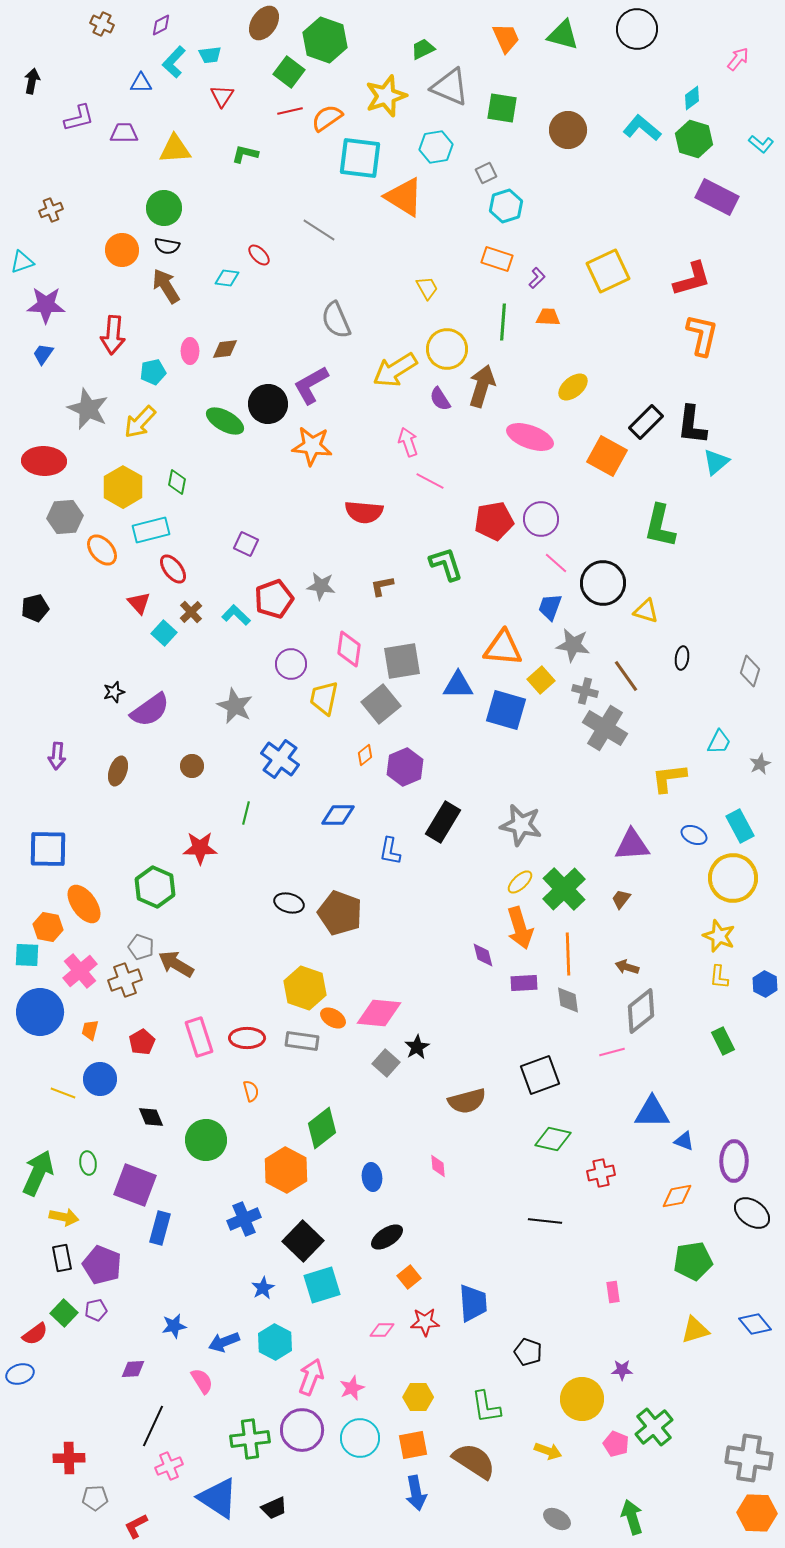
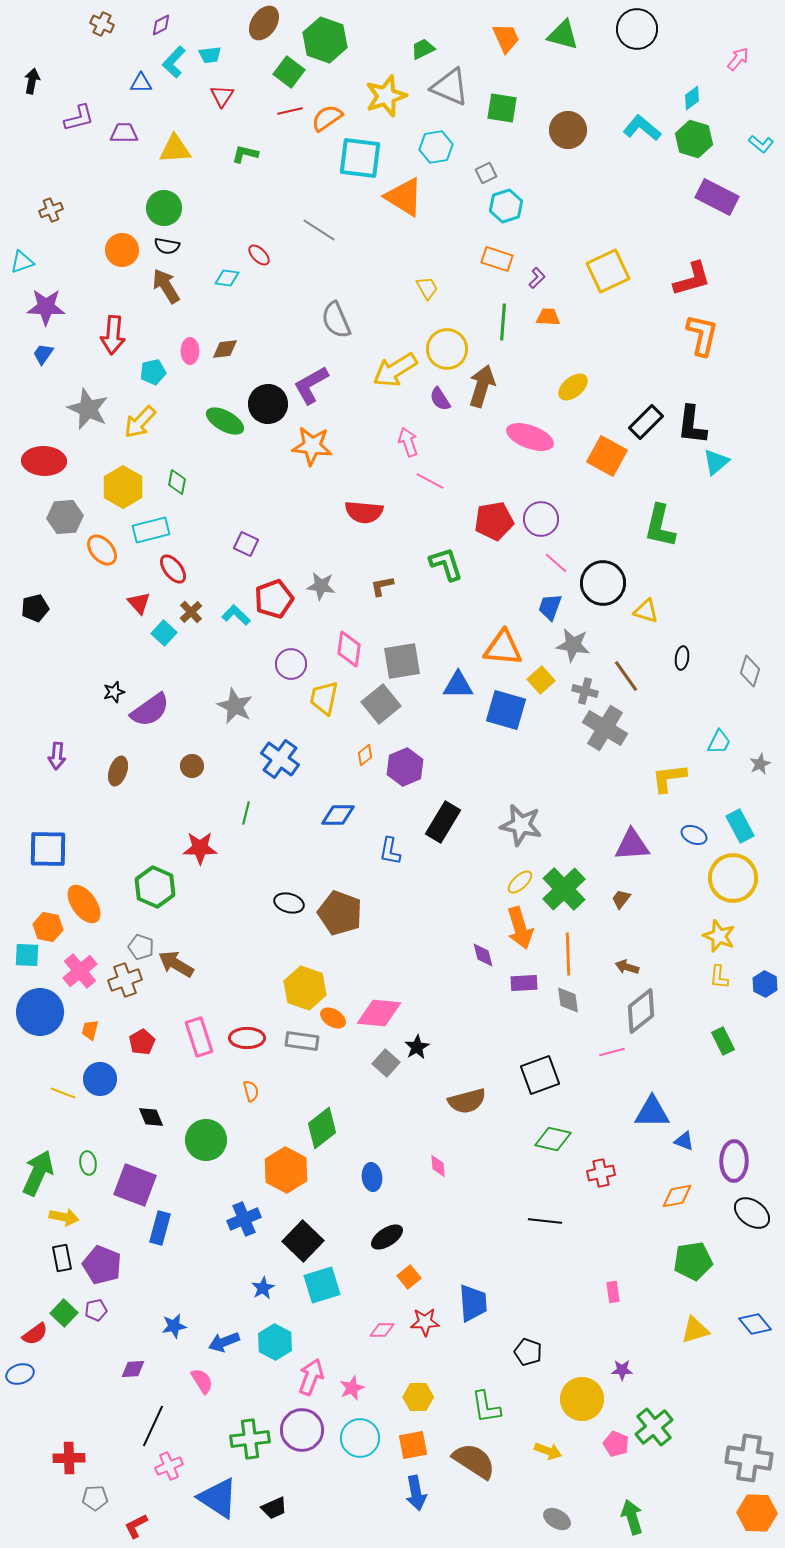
purple star at (46, 305): moved 2 px down
